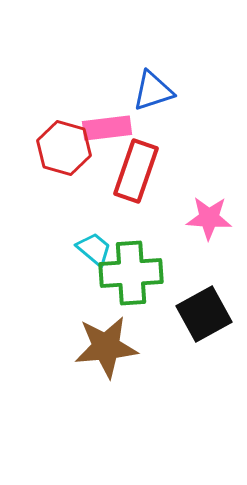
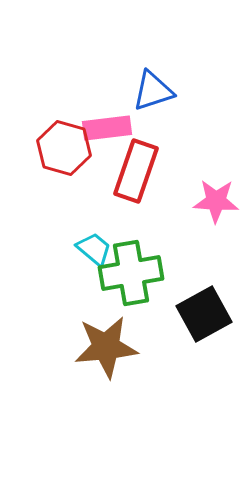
pink star: moved 7 px right, 17 px up
green cross: rotated 6 degrees counterclockwise
